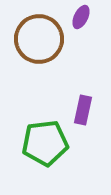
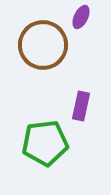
brown circle: moved 4 px right, 6 px down
purple rectangle: moved 2 px left, 4 px up
